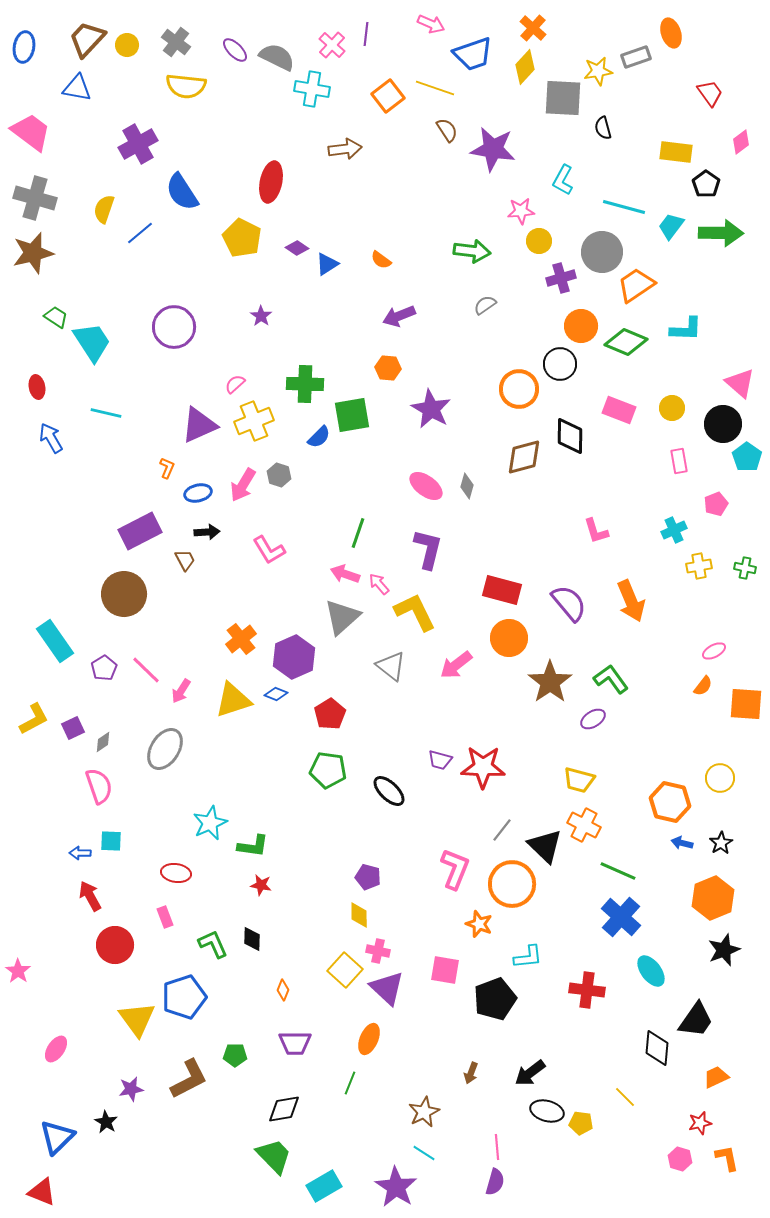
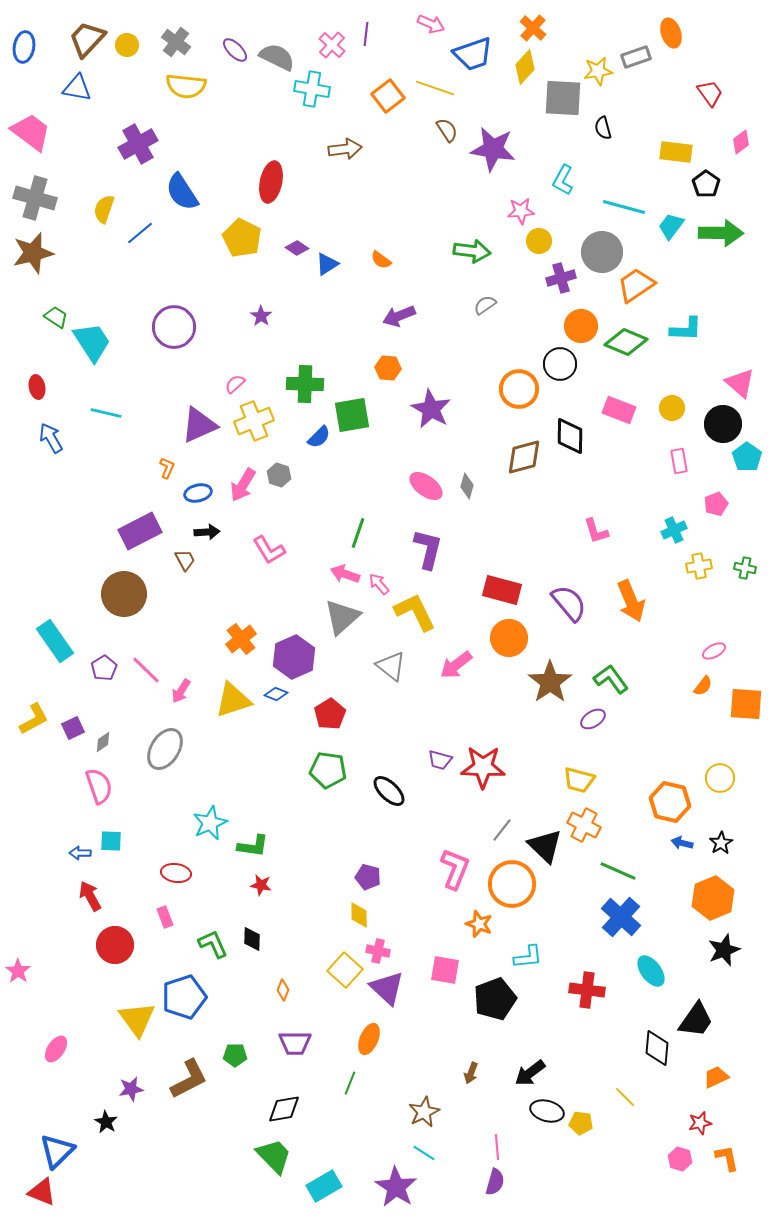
blue triangle at (57, 1137): moved 14 px down
